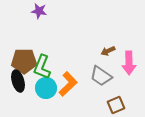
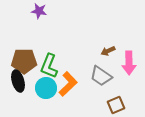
green L-shape: moved 7 px right, 1 px up
